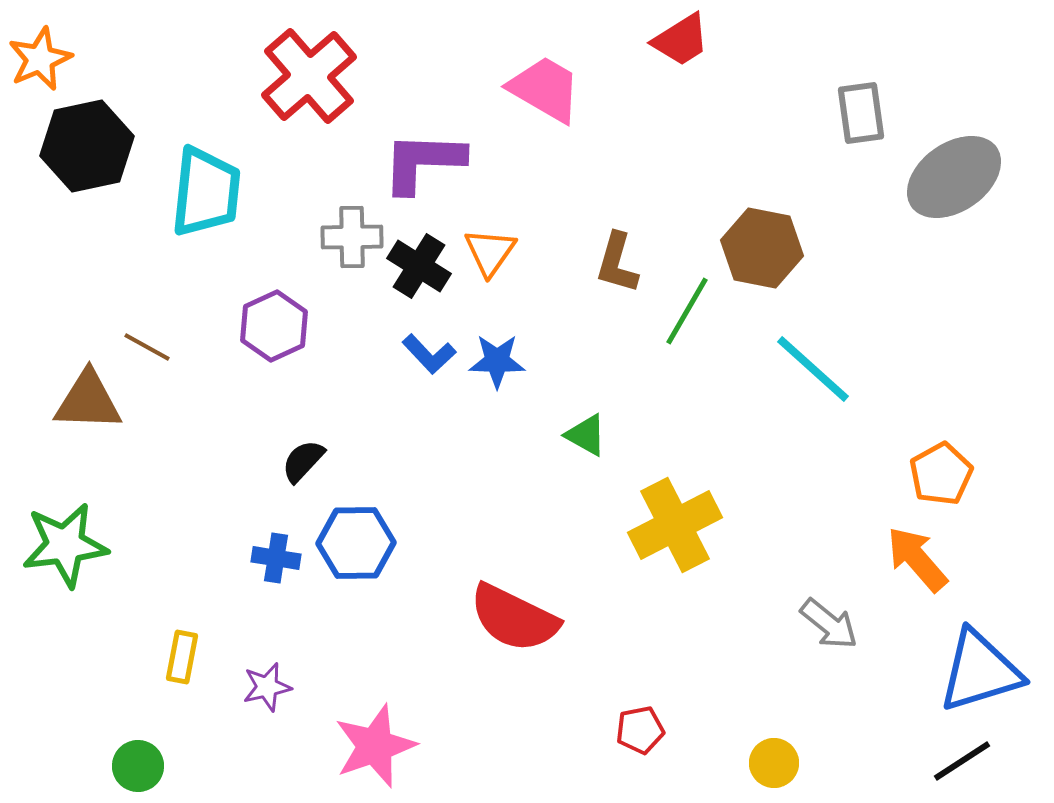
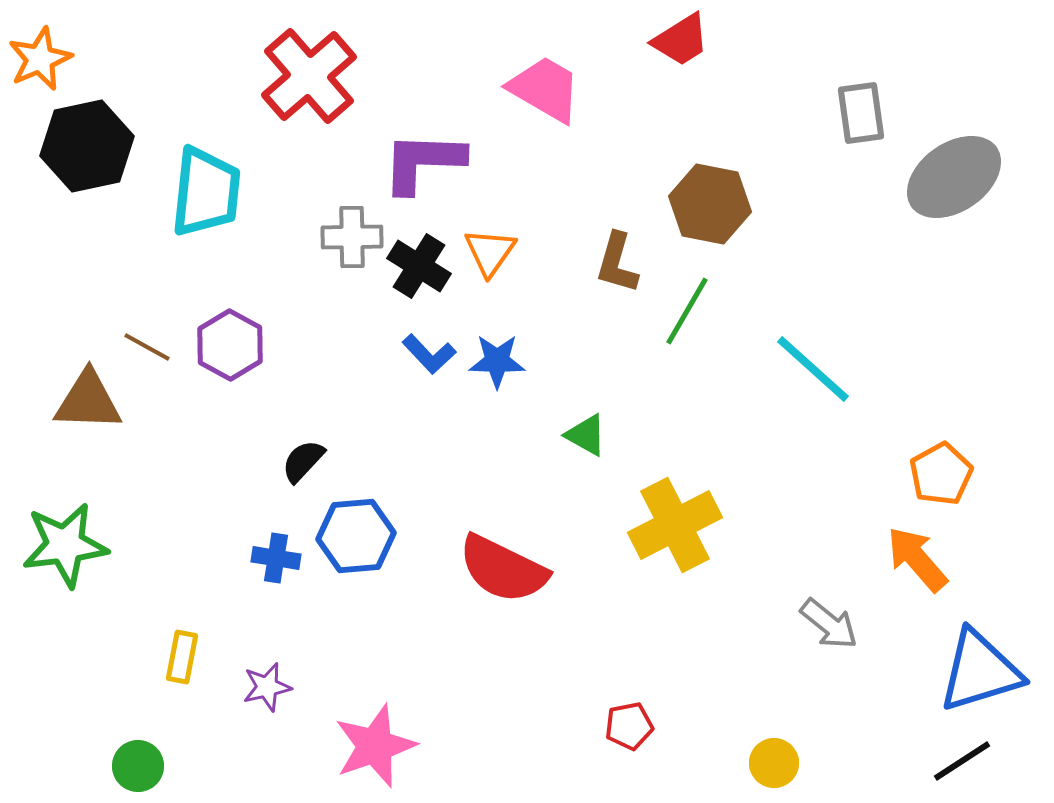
brown hexagon: moved 52 px left, 44 px up
purple hexagon: moved 44 px left, 19 px down; rotated 6 degrees counterclockwise
blue hexagon: moved 7 px up; rotated 4 degrees counterclockwise
red semicircle: moved 11 px left, 49 px up
red pentagon: moved 11 px left, 4 px up
